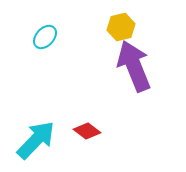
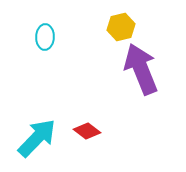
cyan ellipse: rotated 40 degrees counterclockwise
purple arrow: moved 7 px right, 3 px down
cyan arrow: moved 1 px right, 2 px up
